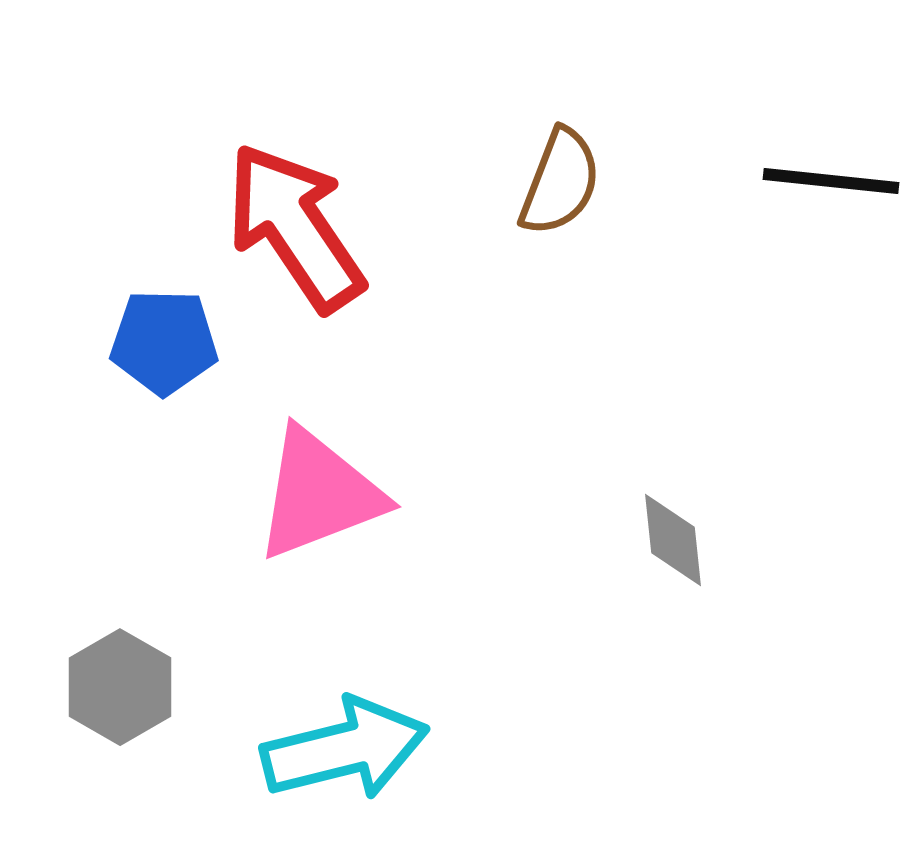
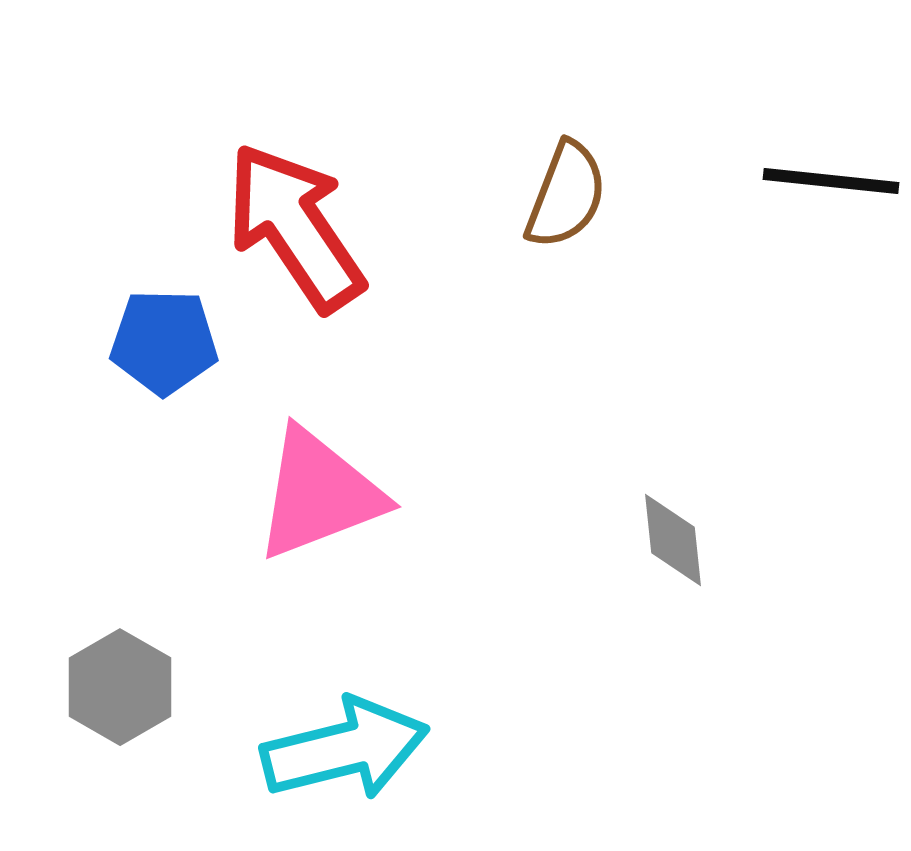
brown semicircle: moved 6 px right, 13 px down
